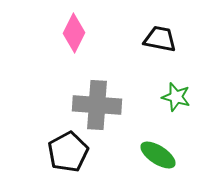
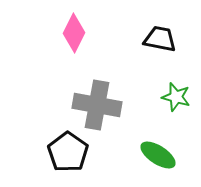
gray cross: rotated 6 degrees clockwise
black pentagon: rotated 9 degrees counterclockwise
